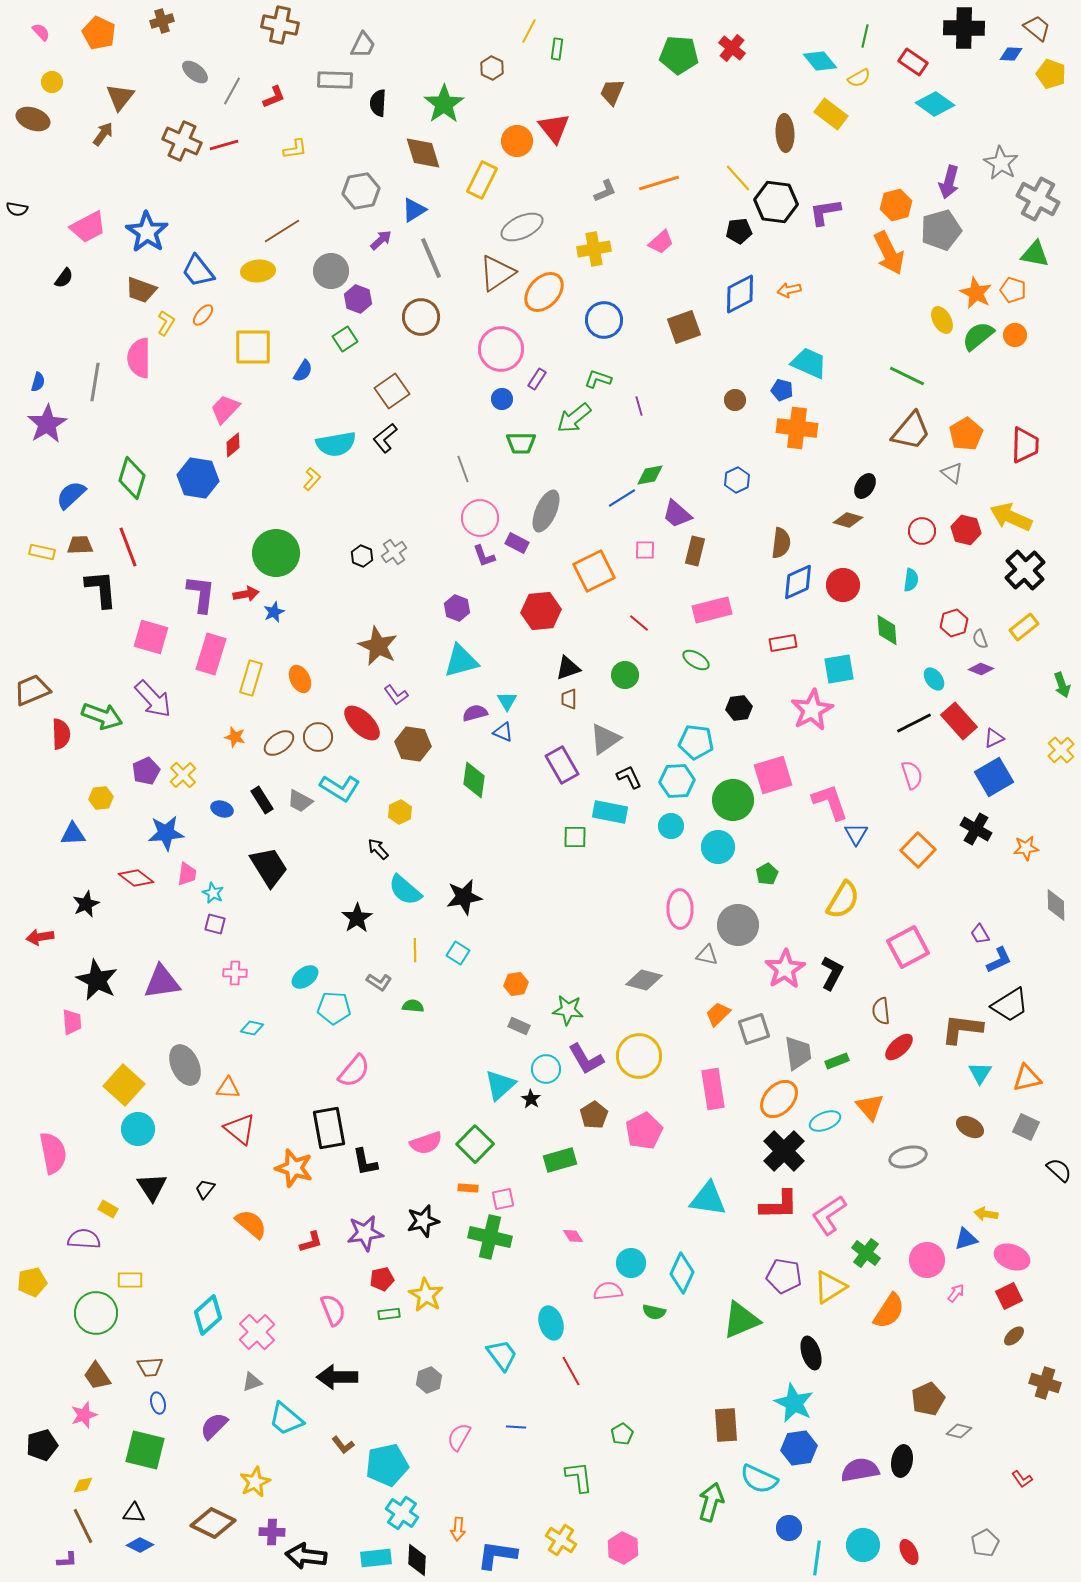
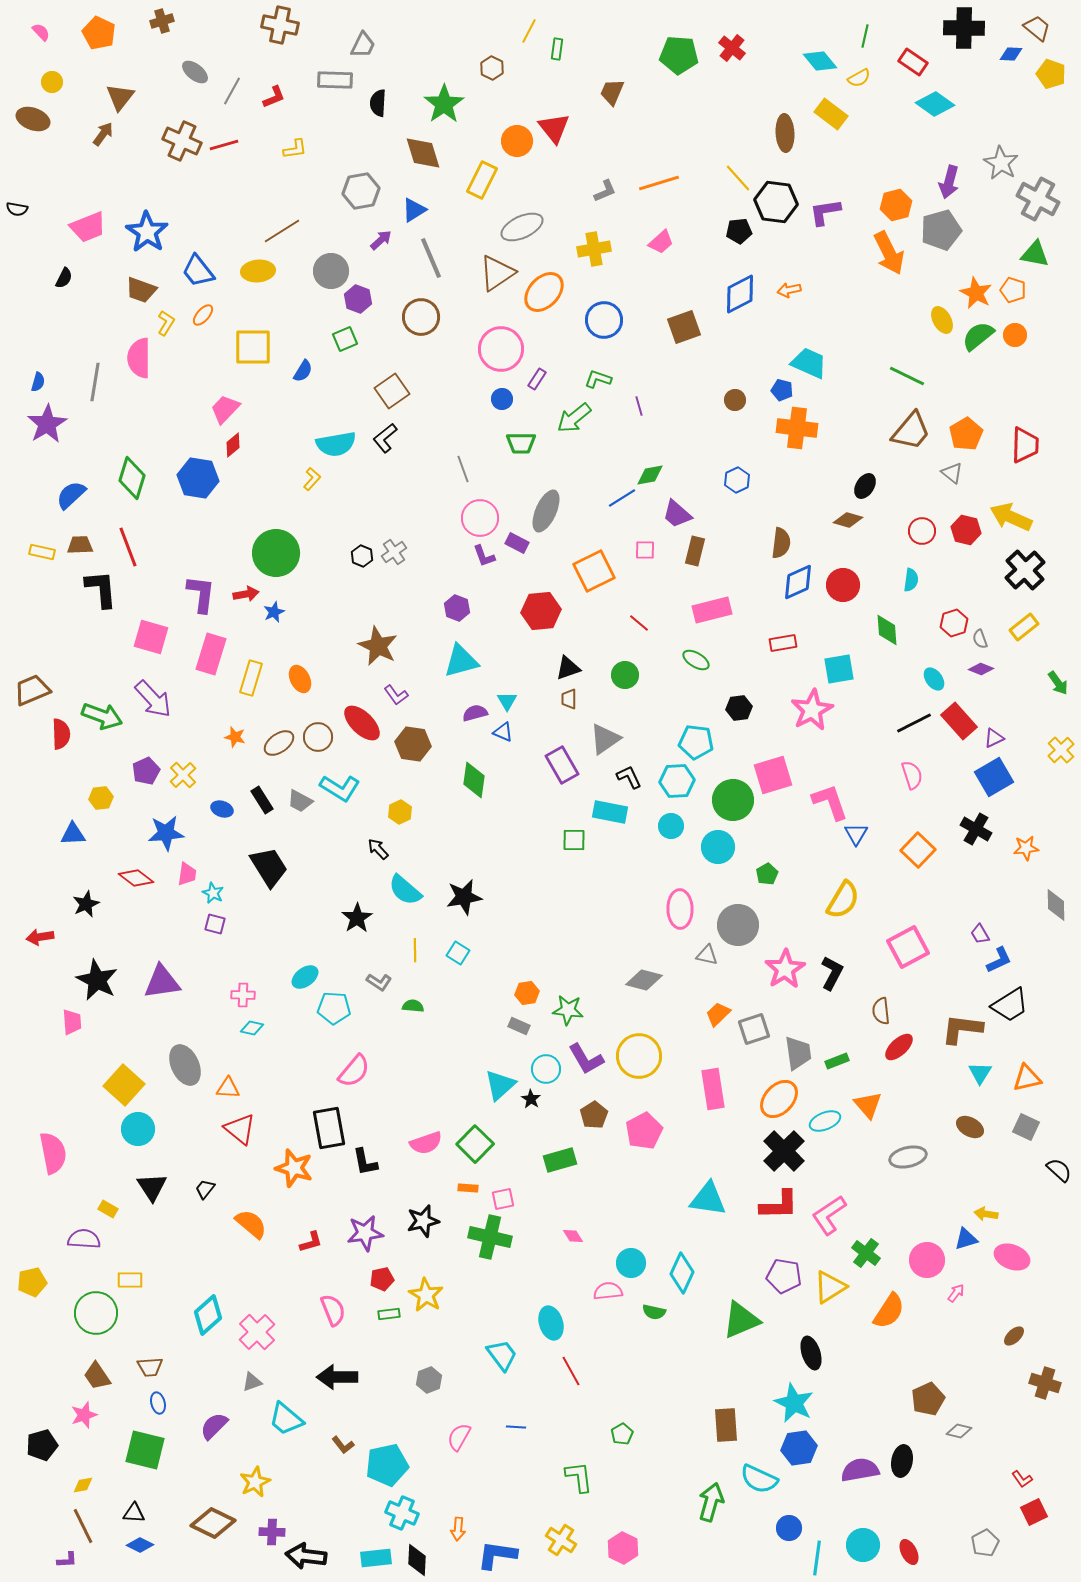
pink trapezoid at (88, 227): rotated 6 degrees clockwise
black semicircle at (64, 278): rotated 10 degrees counterclockwise
green square at (345, 339): rotated 10 degrees clockwise
green arrow at (1062, 685): moved 4 px left, 2 px up; rotated 15 degrees counterclockwise
green square at (575, 837): moved 1 px left, 3 px down
pink cross at (235, 973): moved 8 px right, 22 px down
orange hexagon at (516, 984): moved 11 px right, 9 px down
orange triangle at (870, 1107): moved 2 px left, 2 px up
red square at (1009, 1296): moved 25 px right, 216 px down
cyan cross at (402, 1513): rotated 12 degrees counterclockwise
